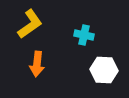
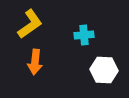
cyan cross: rotated 18 degrees counterclockwise
orange arrow: moved 2 px left, 2 px up
